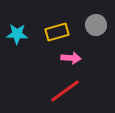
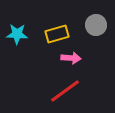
yellow rectangle: moved 2 px down
